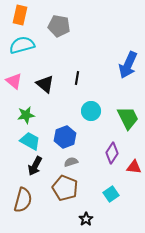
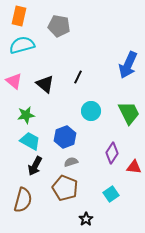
orange rectangle: moved 1 px left, 1 px down
black line: moved 1 px right, 1 px up; rotated 16 degrees clockwise
green trapezoid: moved 1 px right, 5 px up
